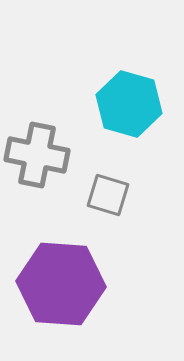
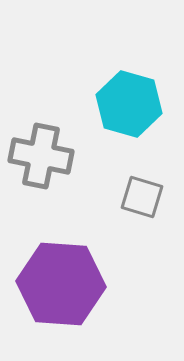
gray cross: moved 4 px right, 1 px down
gray square: moved 34 px right, 2 px down
